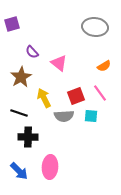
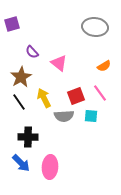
black line: moved 11 px up; rotated 36 degrees clockwise
blue arrow: moved 2 px right, 8 px up
